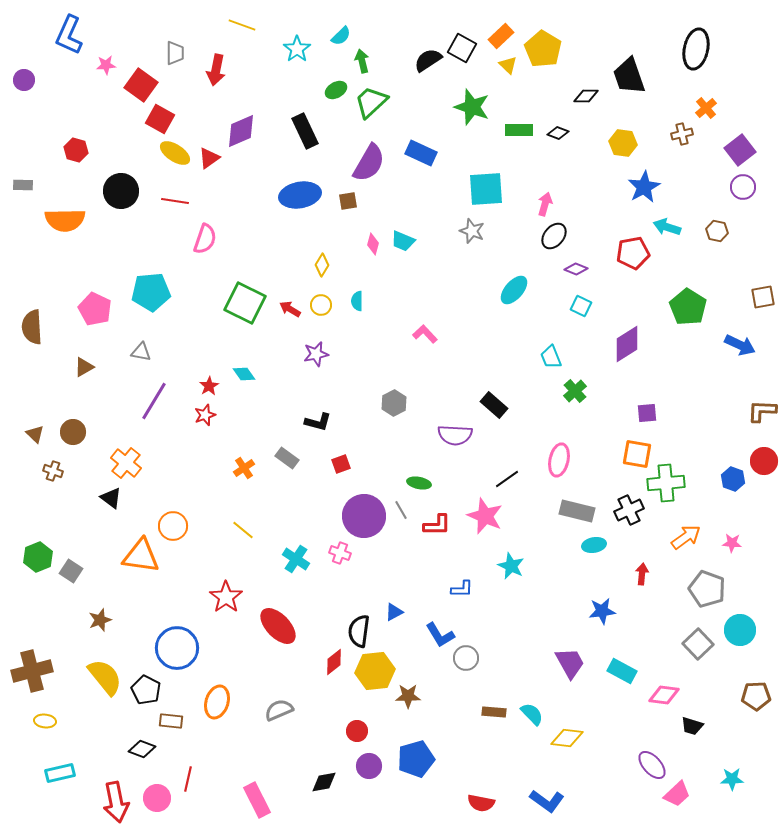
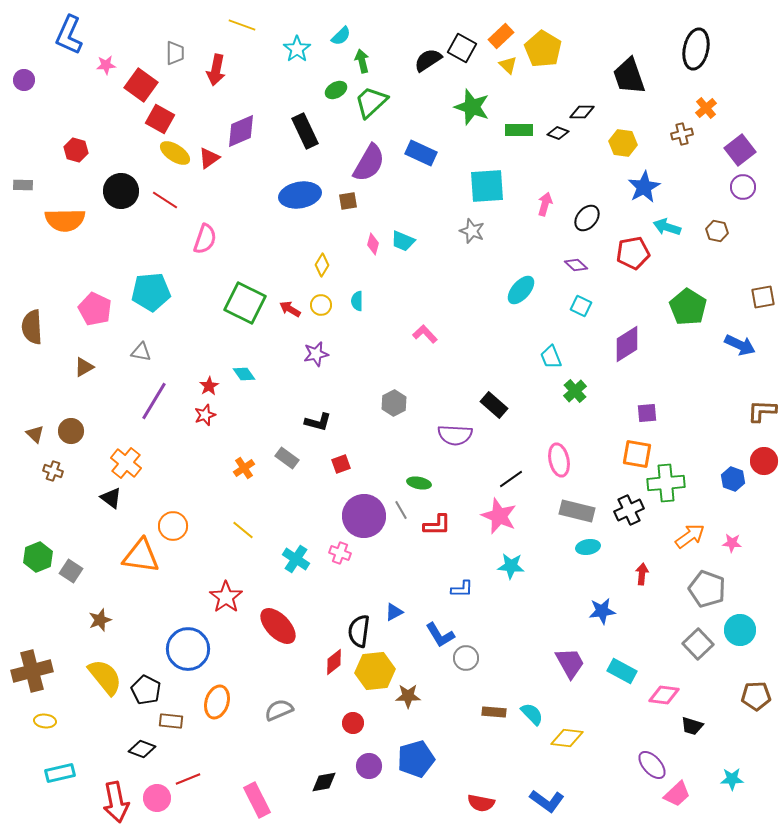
black diamond at (586, 96): moved 4 px left, 16 px down
cyan square at (486, 189): moved 1 px right, 3 px up
red line at (175, 201): moved 10 px left, 1 px up; rotated 24 degrees clockwise
black ellipse at (554, 236): moved 33 px right, 18 px up
purple diamond at (576, 269): moved 4 px up; rotated 20 degrees clockwise
cyan ellipse at (514, 290): moved 7 px right
brown circle at (73, 432): moved 2 px left, 1 px up
pink ellipse at (559, 460): rotated 24 degrees counterclockwise
black line at (507, 479): moved 4 px right
pink star at (485, 516): moved 14 px right
orange arrow at (686, 537): moved 4 px right, 1 px up
cyan ellipse at (594, 545): moved 6 px left, 2 px down
cyan star at (511, 566): rotated 20 degrees counterclockwise
blue circle at (177, 648): moved 11 px right, 1 px down
red circle at (357, 731): moved 4 px left, 8 px up
red line at (188, 779): rotated 55 degrees clockwise
